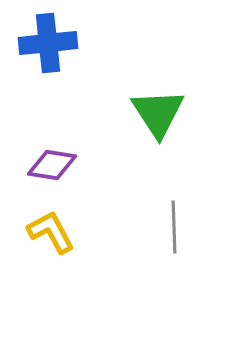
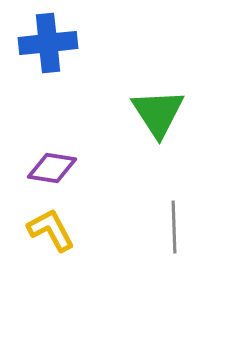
purple diamond: moved 3 px down
yellow L-shape: moved 2 px up
